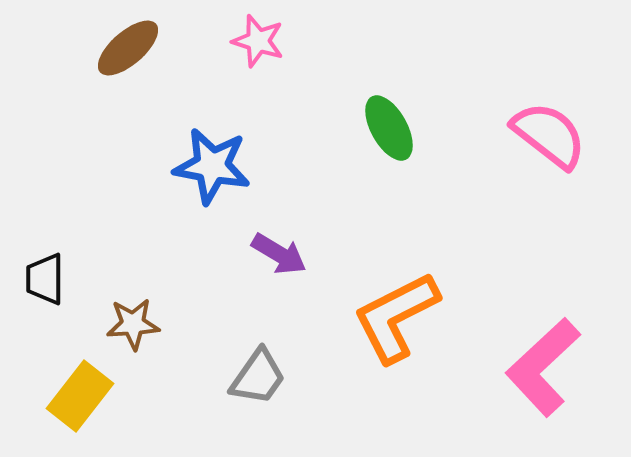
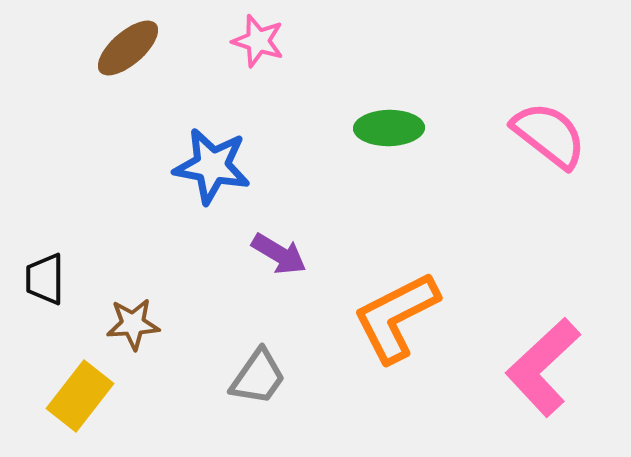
green ellipse: rotated 62 degrees counterclockwise
